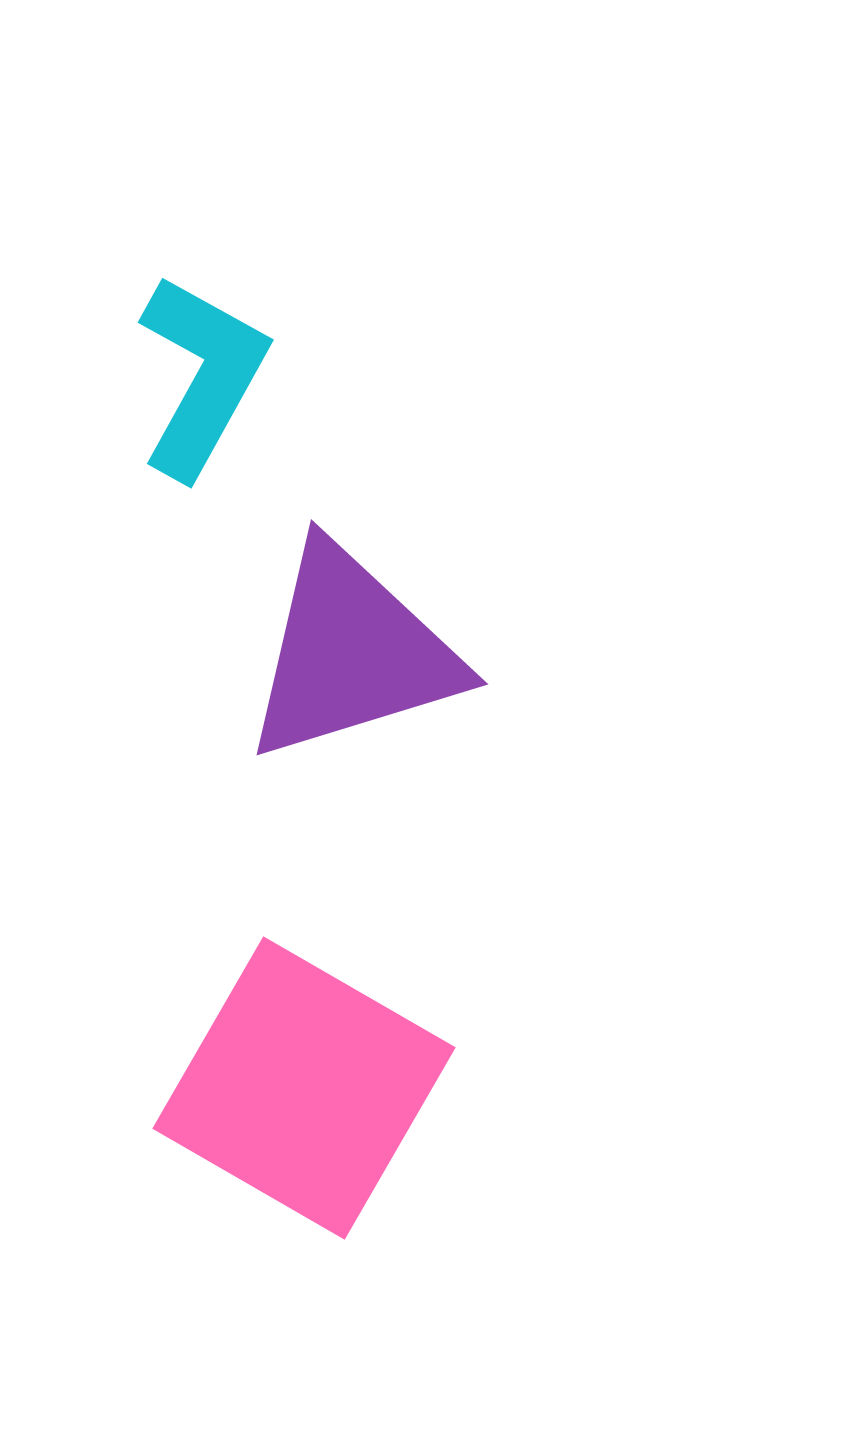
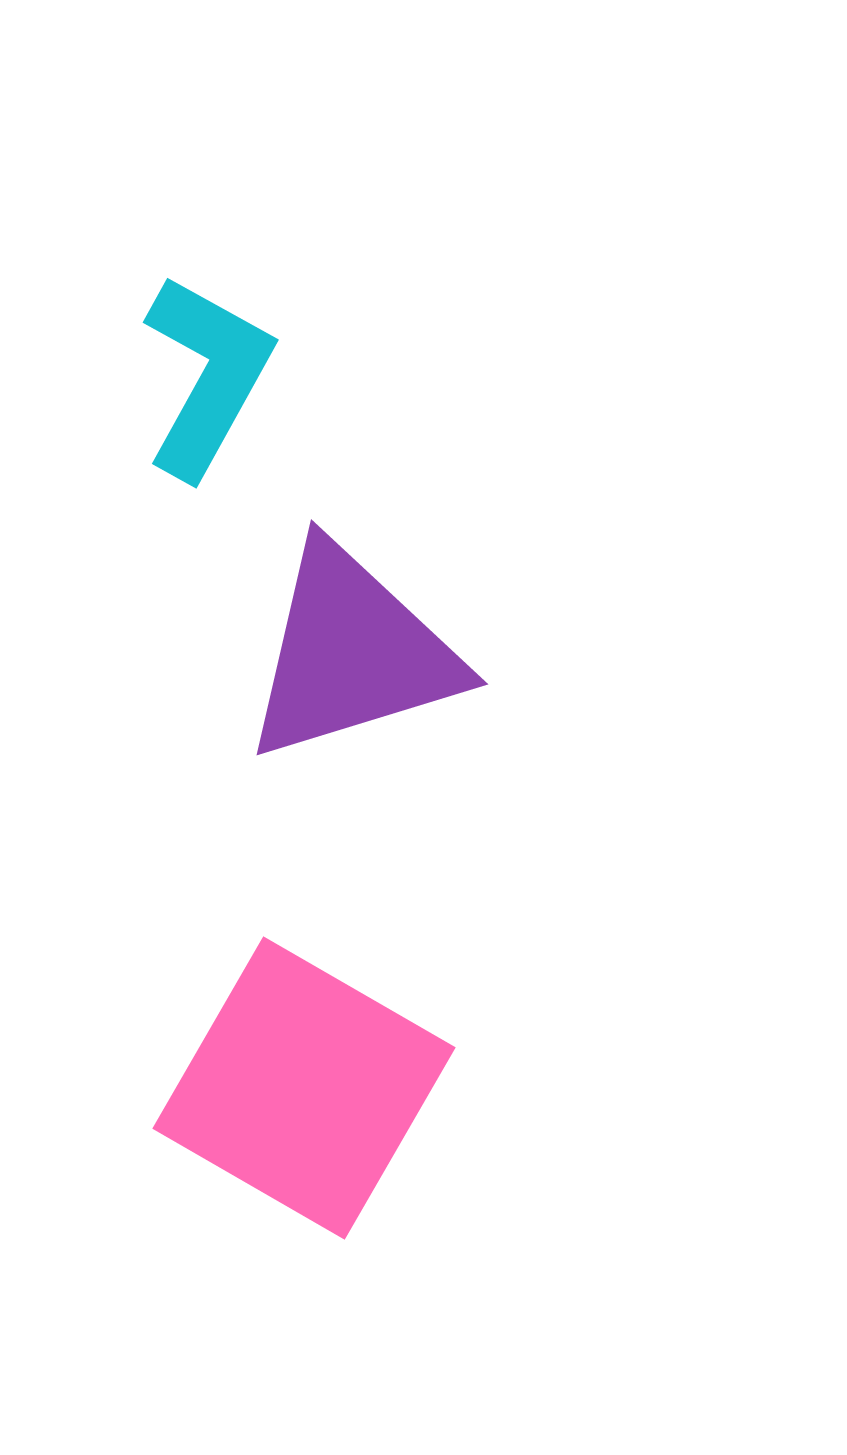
cyan L-shape: moved 5 px right
